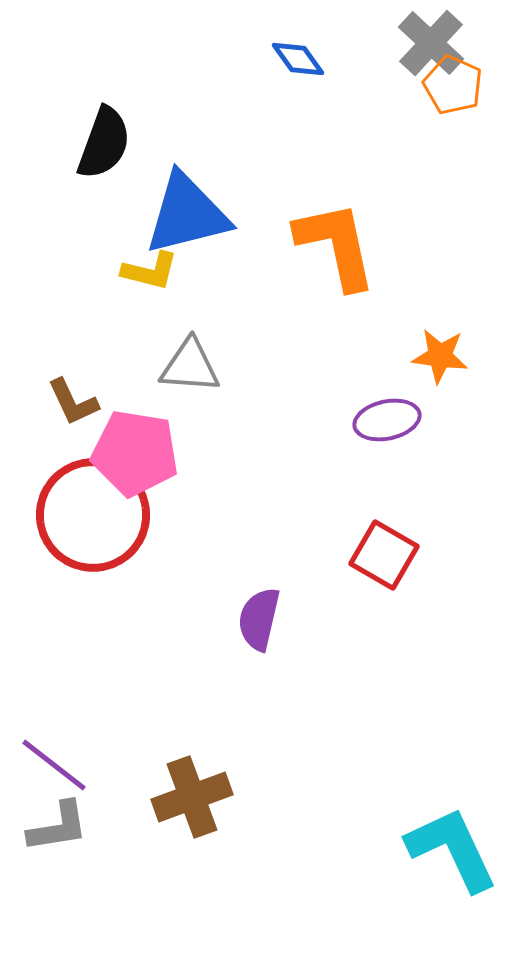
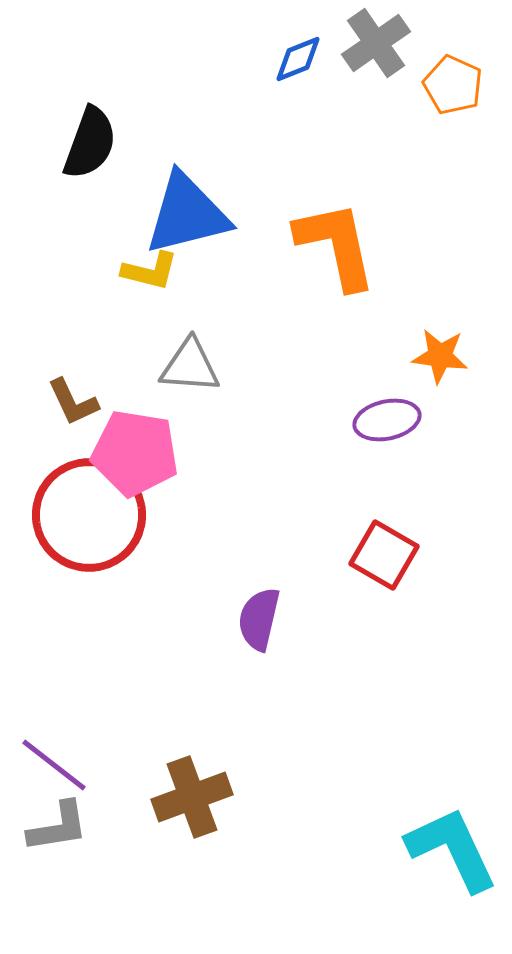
gray cross: moved 55 px left; rotated 12 degrees clockwise
blue diamond: rotated 76 degrees counterclockwise
black semicircle: moved 14 px left
red circle: moved 4 px left
